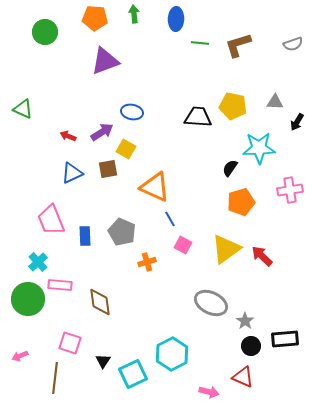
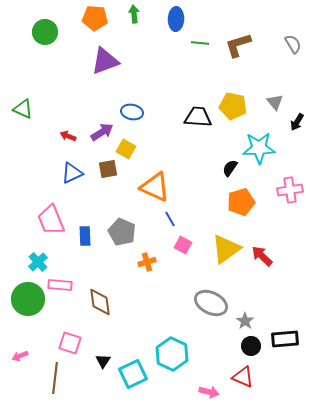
gray semicircle at (293, 44): rotated 102 degrees counterclockwise
gray triangle at (275, 102): rotated 48 degrees clockwise
cyan hexagon at (172, 354): rotated 8 degrees counterclockwise
